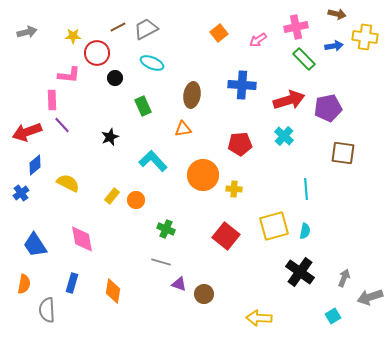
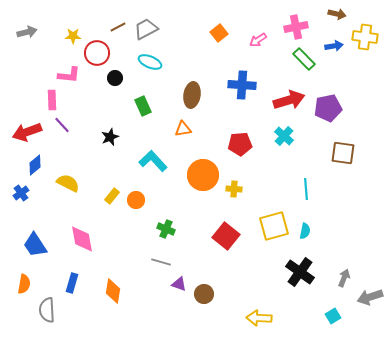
cyan ellipse at (152, 63): moved 2 px left, 1 px up
